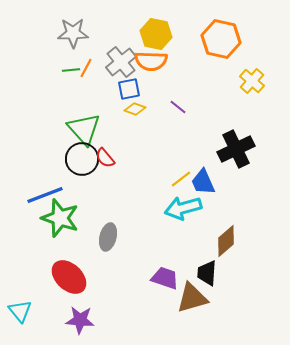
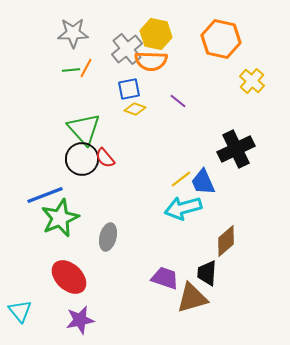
gray cross: moved 6 px right, 13 px up
purple line: moved 6 px up
green star: rotated 30 degrees clockwise
purple star: rotated 16 degrees counterclockwise
